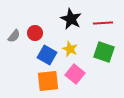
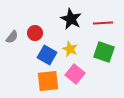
gray semicircle: moved 2 px left, 1 px down
